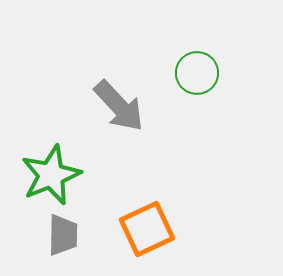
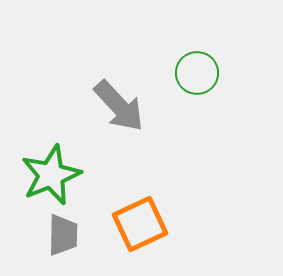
orange square: moved 7 px left, 5 px up
